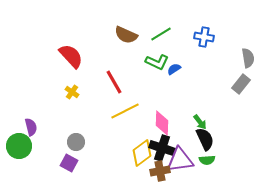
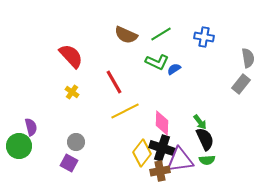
yellow diamond: rotated 16 degrees counterclockwise
